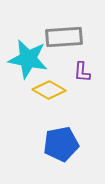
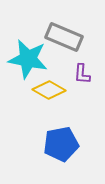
gray rectangle: rotated 27 degrees clockwise
purple L-shape: moved 2 px down
